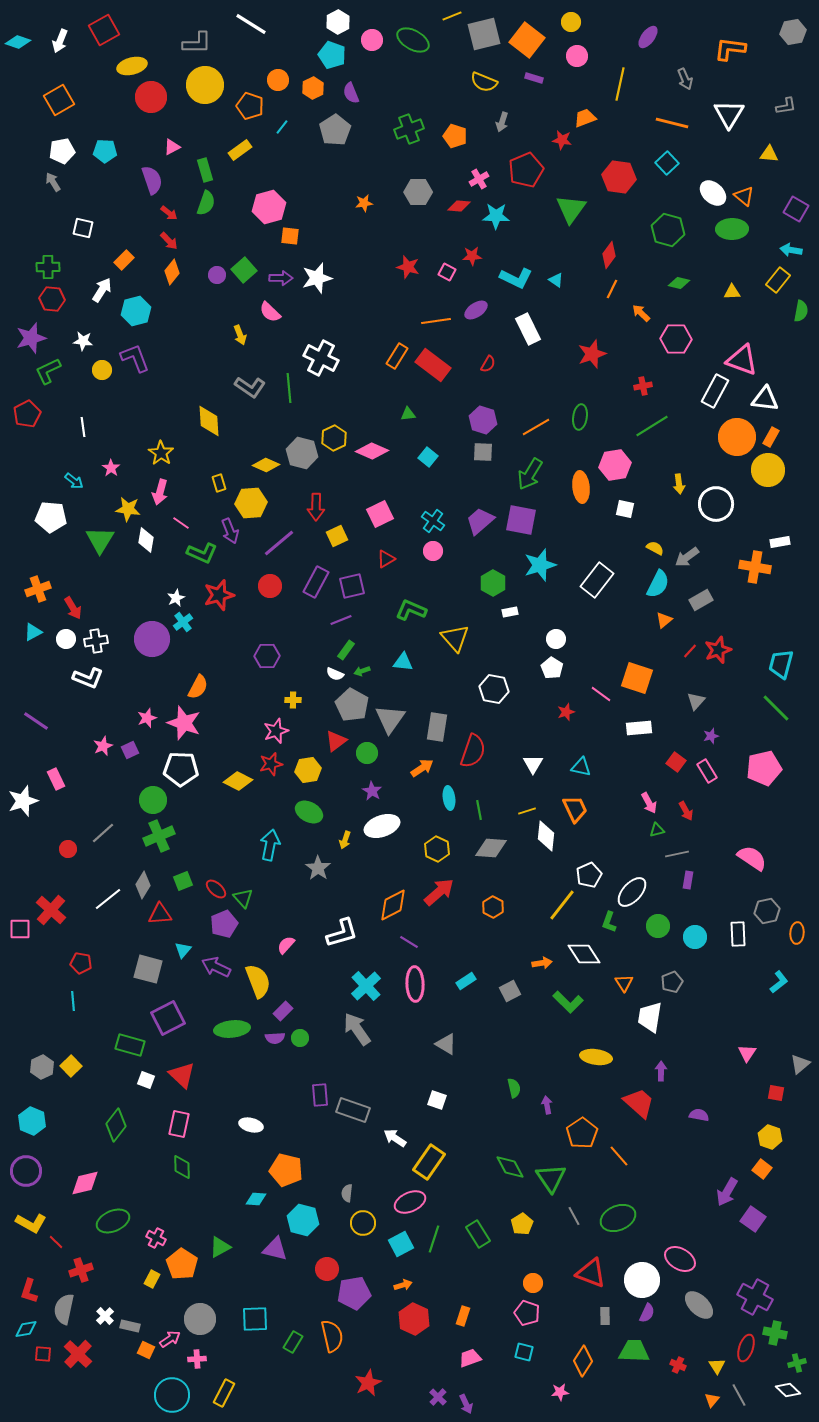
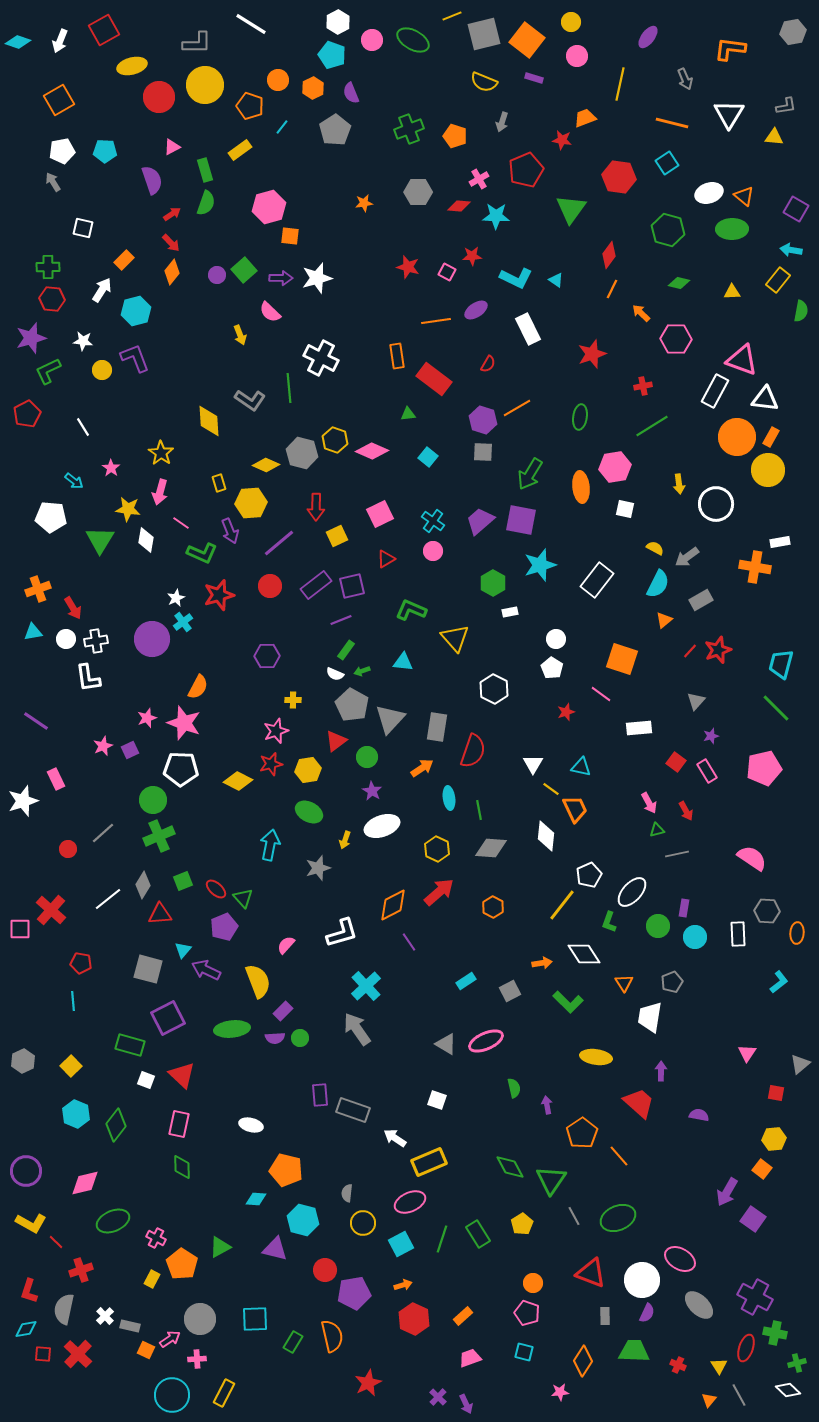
red circle at (151, 97): moved 8 px right
yellow triangle at (769, 154): moved 5 px right, 17 px up
cyan square at (667, 163): rotated 10 degrees clockwise
white ellipse at (713, 193): moved 4 px left; rotated 60 degrees counterclockwise
red arrow at (169, 213): moved 3 px right, 1 px down; rotated 72 degrees counterclockwise
red arrow at (169, 241): moved 2 px right, 2 px down
orange rectangle at (397, 356): rotated 40 degrees counterclockwise
red rectangle at (433, 365): moved 1 px right, 14 px down
gray L-shape at (250, 387): moved 13 px down
white line at (83, 427): rotated 24 degrees counterclockwise
orange line at (536, 427): moved 19 px left, 19 px up
yellow hexagon at (334, 438): moved 1 px right, 2 px down; rotated 15 degrees counterclockwise
pink hexagon at (615, 465): moved 2 px down
purple rectangle at (316, 582): moved 3 px down; rotated 24 degrees clockwise
cyan triangle at (33, 632): rotated 18 degrees clockwise
white L-shape at (88, 678): rotated 60 degrees clockwise
orange square at (637, 678): moved 15 px left, 19 px up
white hexagon at (494, 689): rotated 16 degrees clockwise
gray triangle at (390, 719): rotated 8 degrees clockwise
green circle at (367, 753): moved 4 px down
yellow line at (527, 811): moved 24 px right, 22 px up; rotated 54 degrees clockwise
gray star at (318, 868): rotated 20 degrees clockwise
purple rectangle at (688, 880): moved 4 px left, 28 px down
gray hexagon at (767, 911): rotated 15 degrees clockwise
purple pentagon at (224, 924): moved 3 px down
purple line at (409, 942): rotated 24 degrees clockwise
purple arrow at (216, 967): moved 10 px left, 3 px down
pink ellipse at (415, 984): moved 71 px right, 57 px down; rotated 68 degrees clockwise
gray hexagon at (42, 1067): moved 19 px left, 6 px up
cyan hexagon at (32, 1121): moved 44 px right, 7 px up
yellow hexagon at (770, 1137): moved 4 px right, 2 px down; rotated 25 degrees counterclockwise
yellow rectangle at (429, 1162): rotated 32 degrees clockwise
green triangle at (551, 1178): moved 2 px down; rotated 8 degrees clockwise
green line at (434, 1239): moved 8 px right
red circle at (327, 1269): moved 2 px left, 1 px down
orange rectangle at (463, 1316): rotated 30 degrees clockwise
yellow triangle at (717, 1366): moved 2 px right
orange triangle at (712, 1400): moved 3 px left
